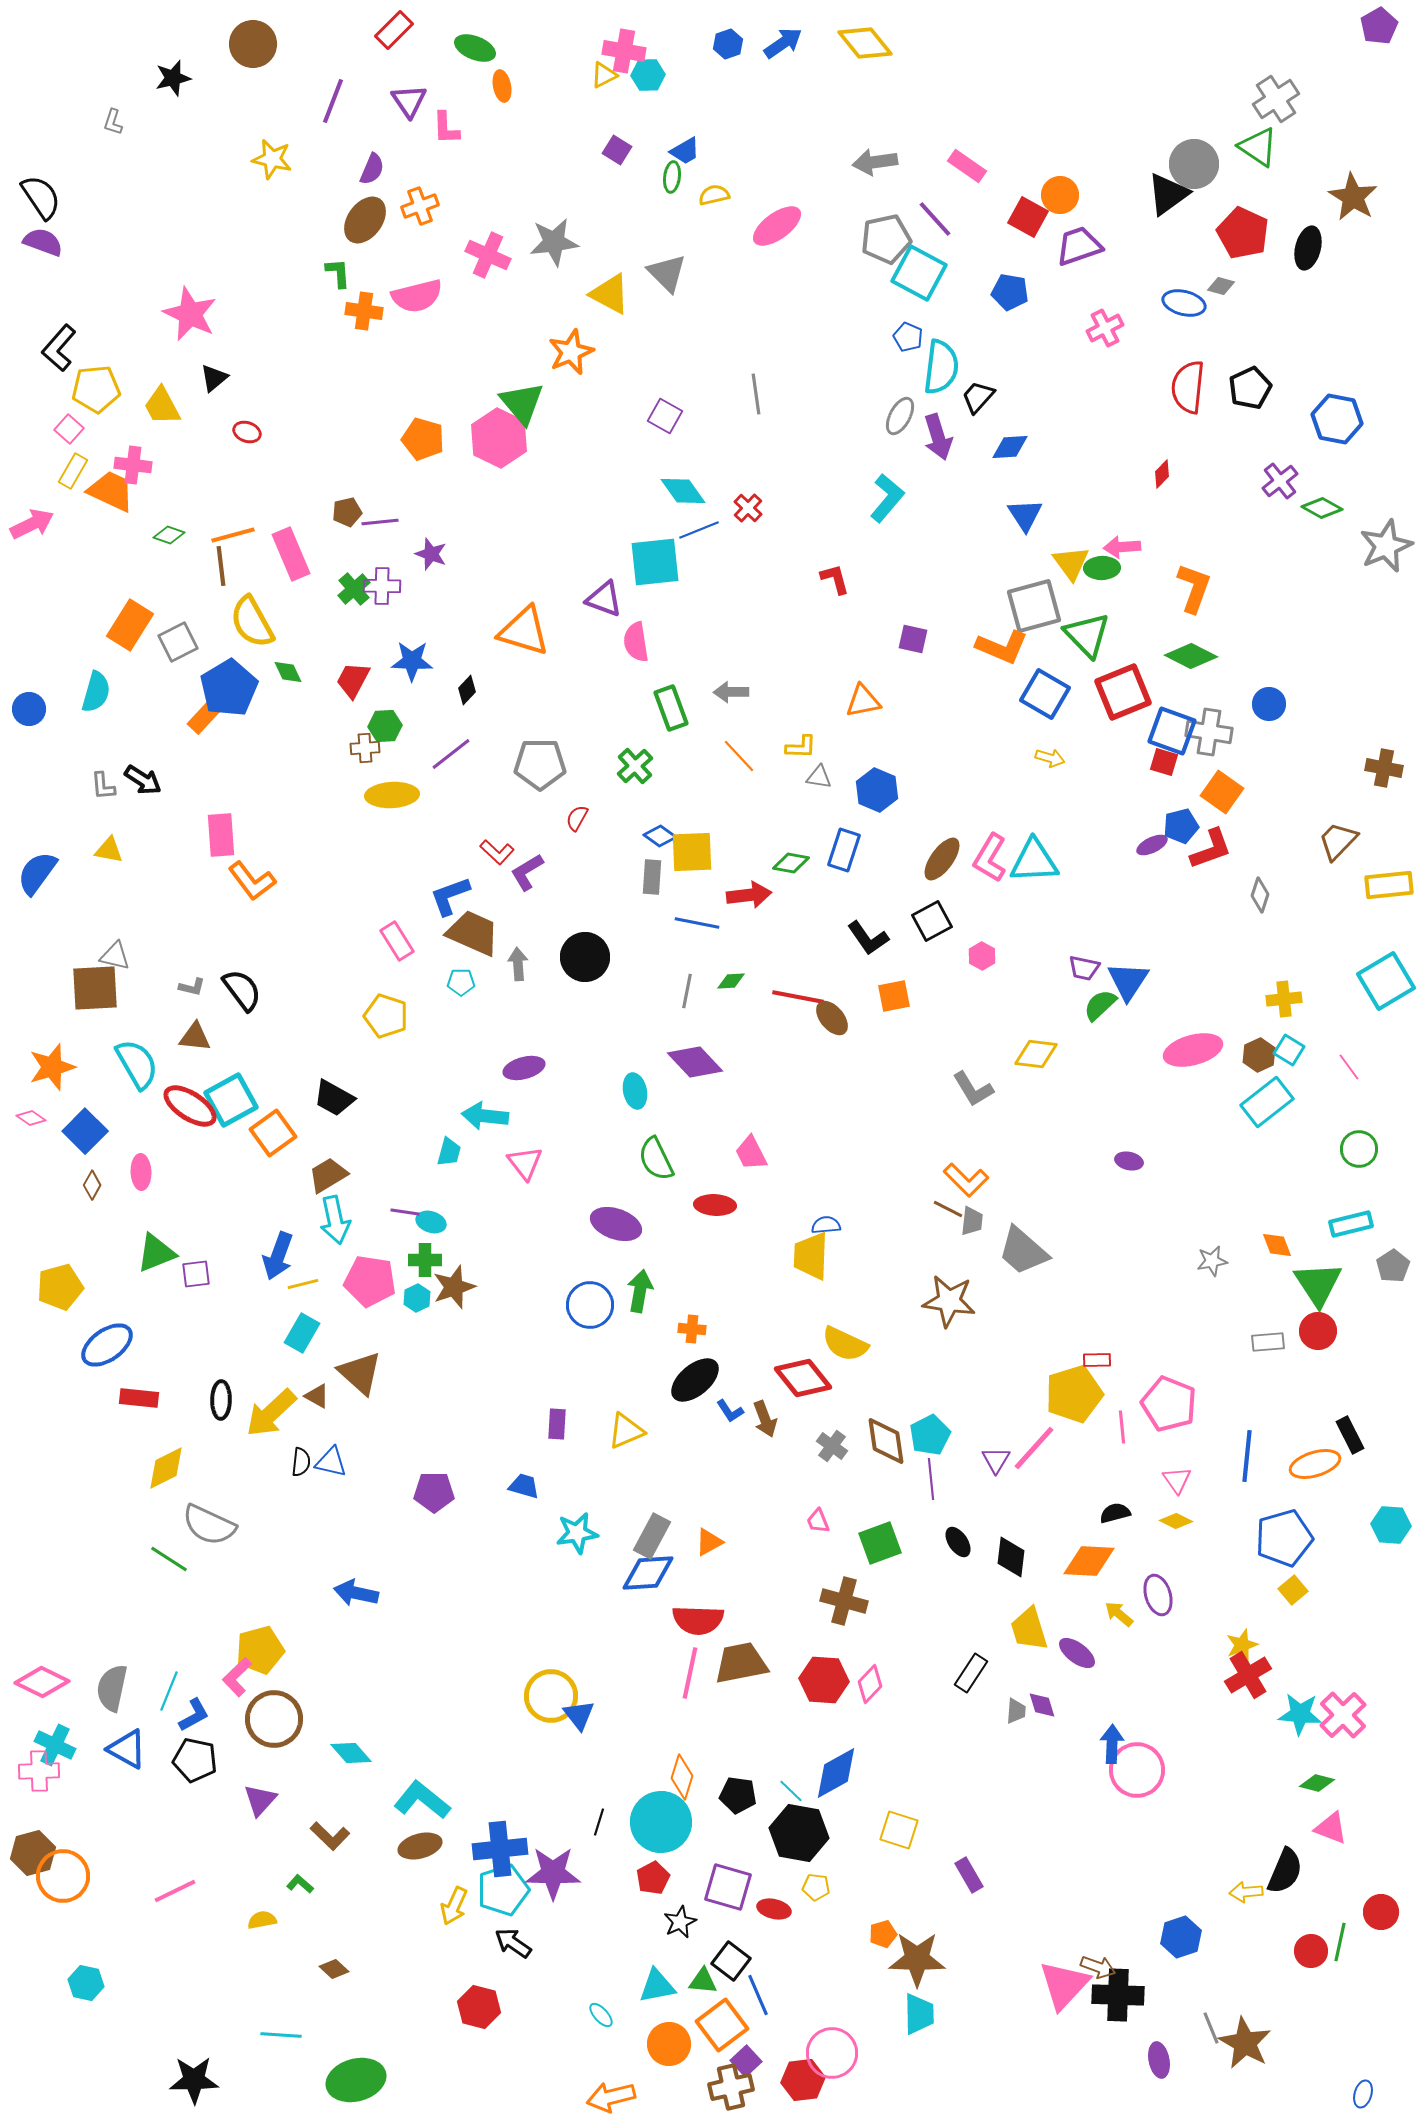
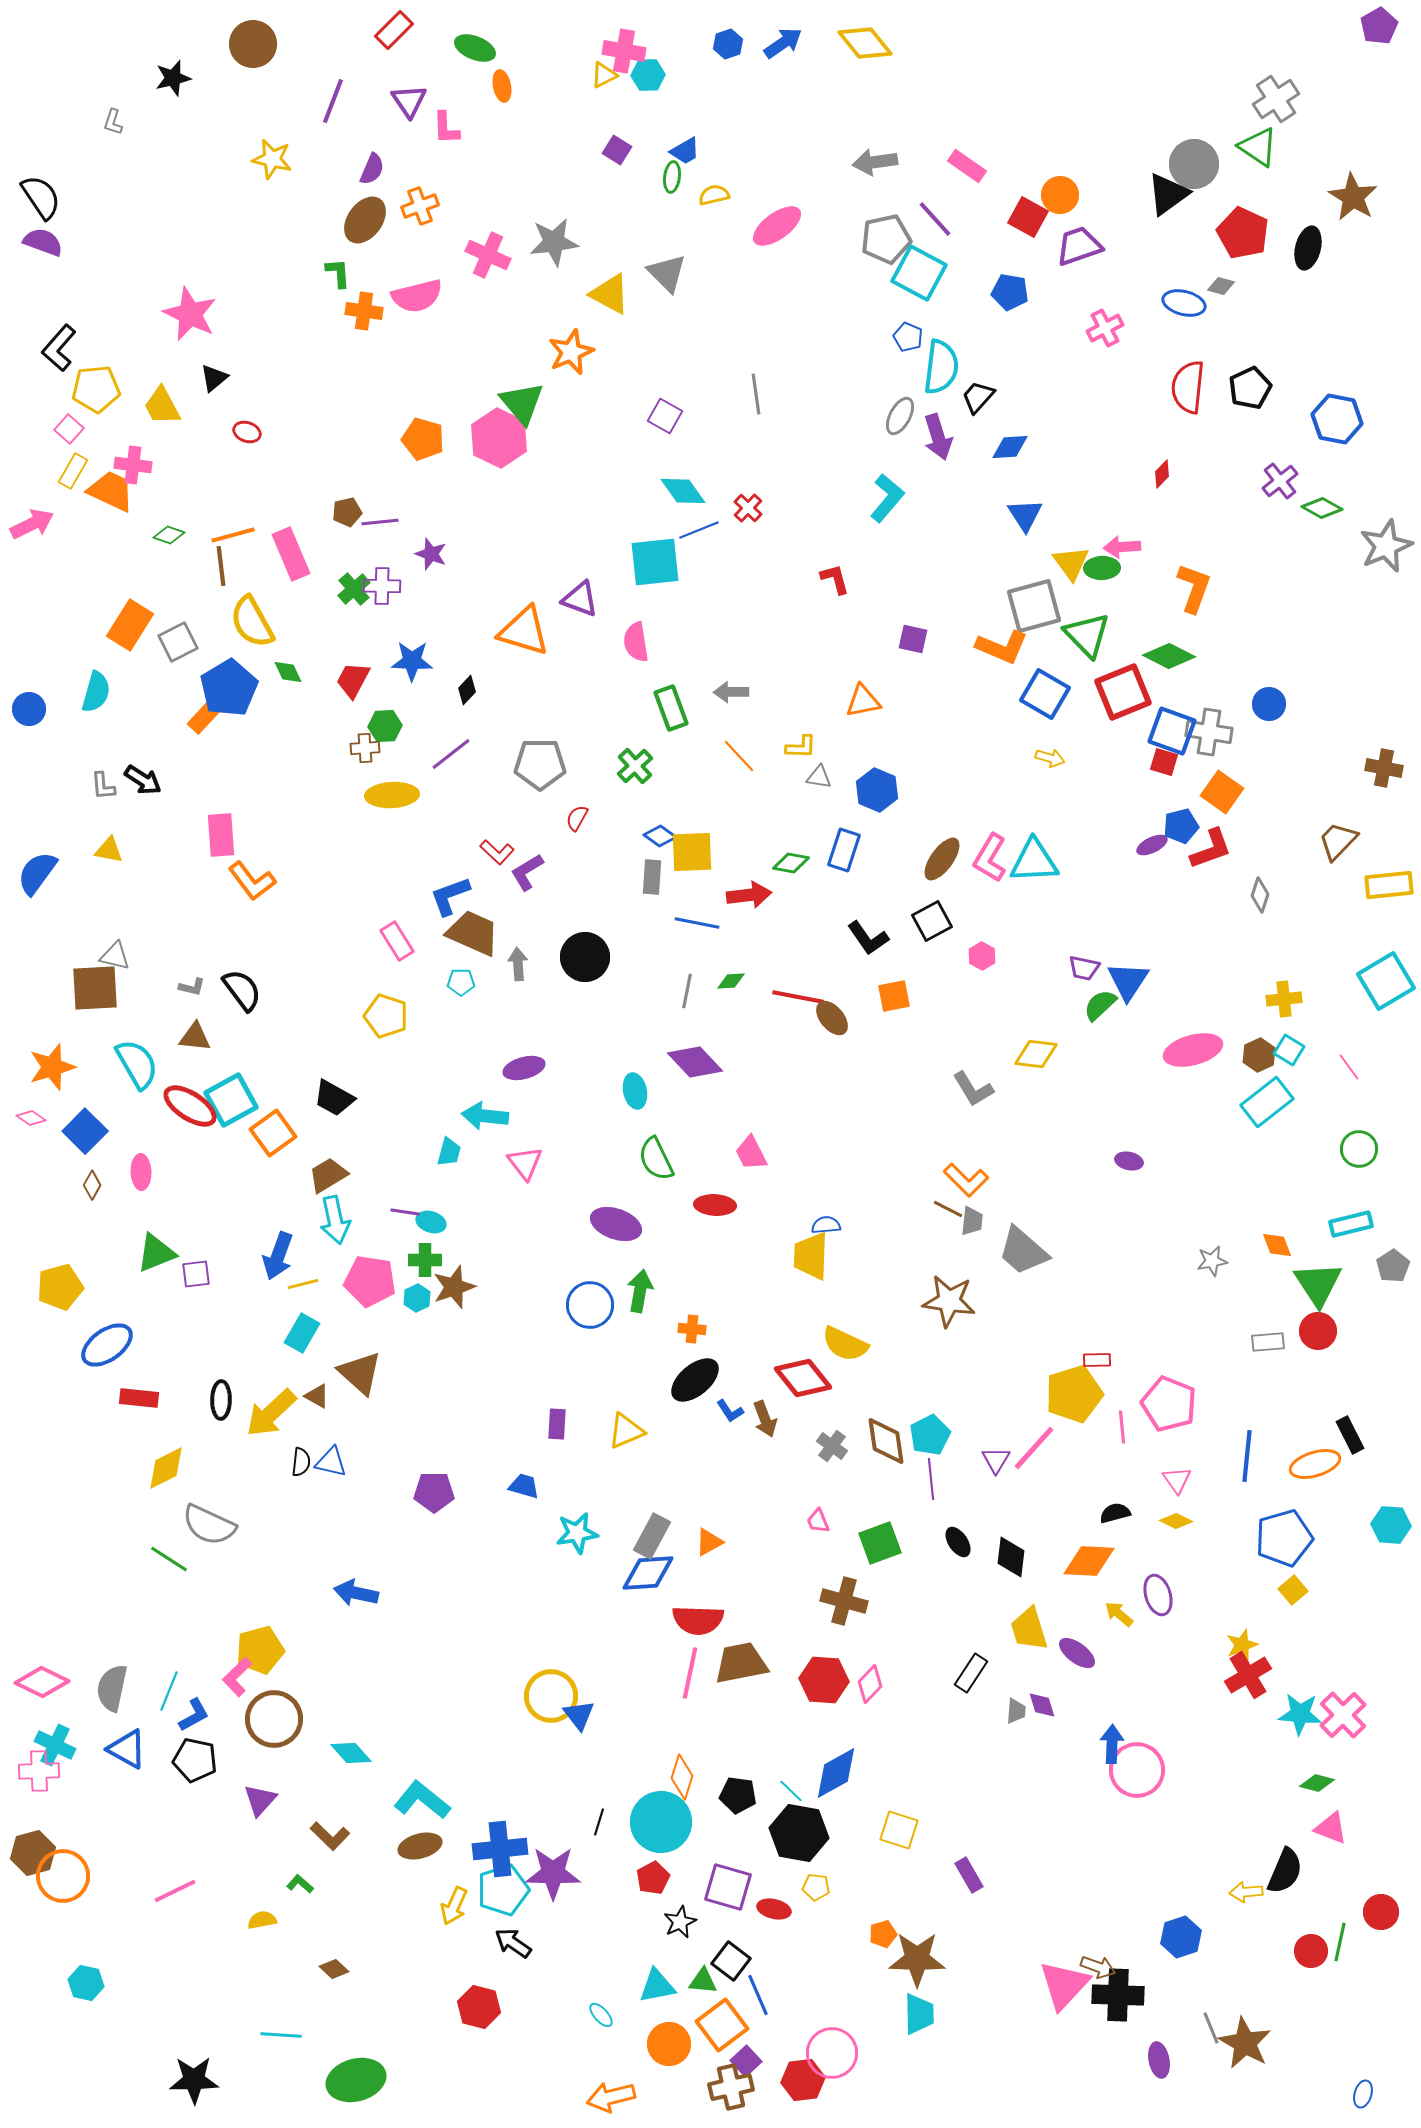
purple triangle at (604, 599): moved 24 px left
green diamond at (1191, 656): moved 22 px left
